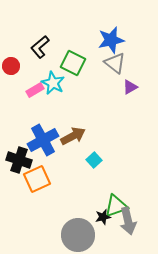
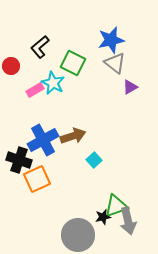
brown arrow: rotated 10 degrees clockwise
